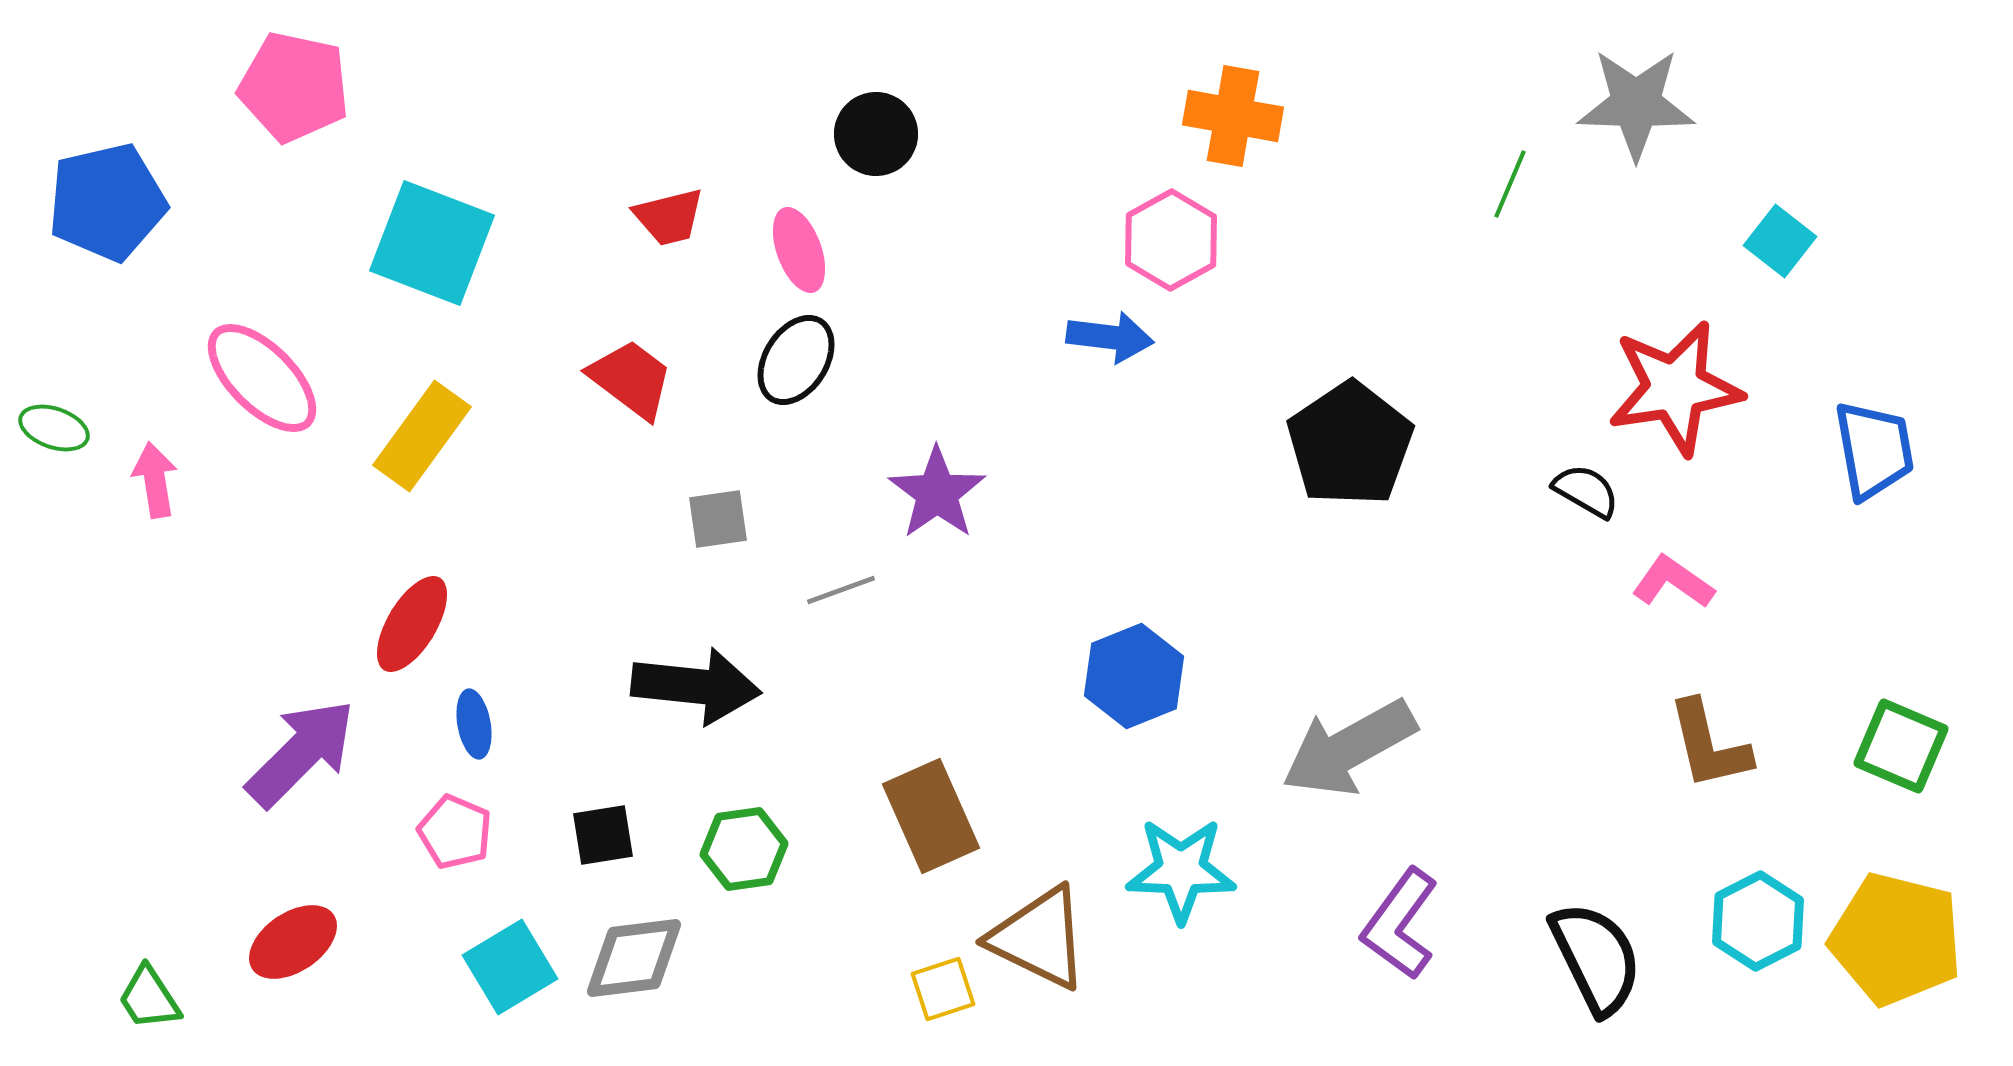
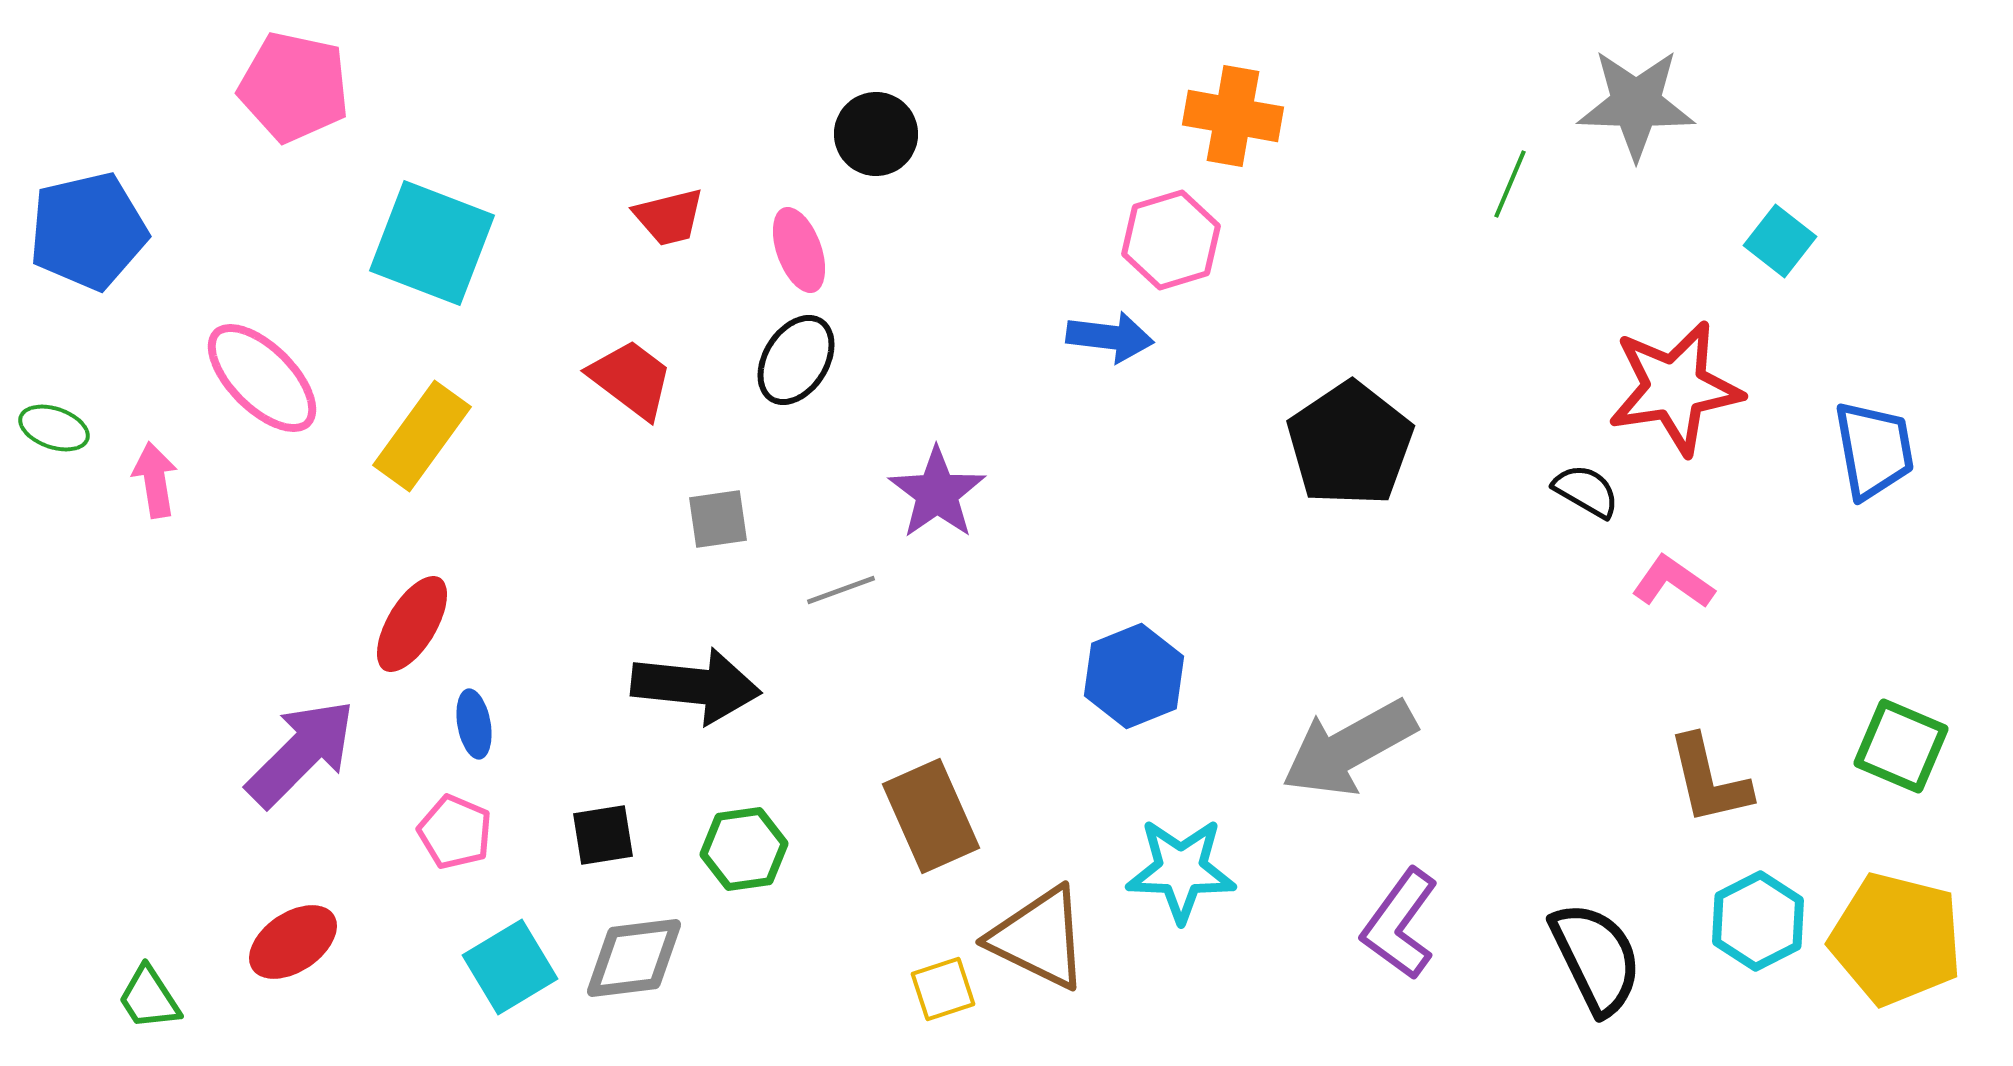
blue pentagon at (107, 202): moved 19 px left, 29 px down
pink hexagon at (1171, 240): rotated 12 degrees clockwise
brown L-shape at (1709, 745): moved 35 px down
